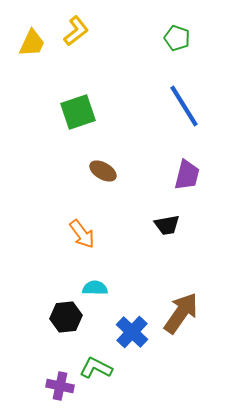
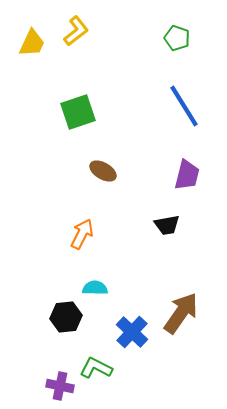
orange arrow: rotated 116 degrees counterclockwise
